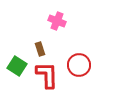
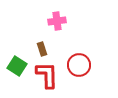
pink cross: rotated 30 degrees counterclockwise
brown rectangle: moved 2 px right
